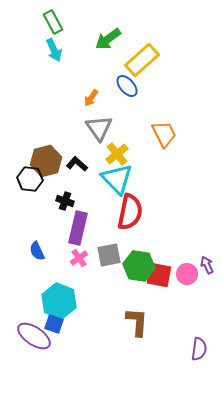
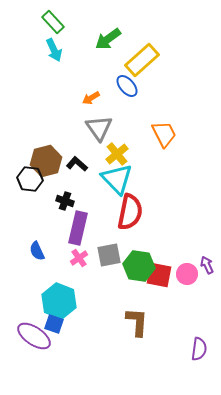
green rectangle: rotated 15 degrees counterclockwise
orange arrow: rotated 24 degrees clockwise
